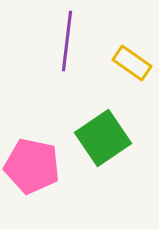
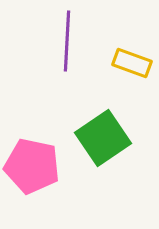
purple line: rotated 4 degrees counterclockwise
yellow rectangle: rotated 15 degrees counterclockwise
